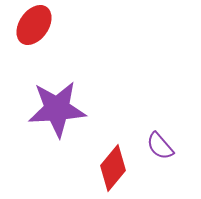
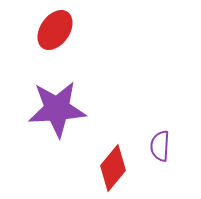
red ellipse: moved 21 px right, 5 px down
purple semicircle: rotated 44 degrees clockwise
